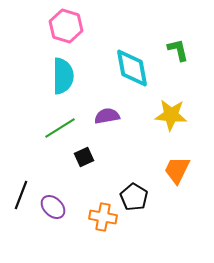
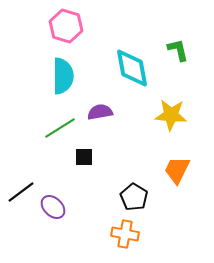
purple semicircle: moved 7 px left, 4 px up
black square: rotated 24 degrees clockwise
black line: moved 3 px up; rotated 32 degrees clockwise
orange cross: moved 22 px right, 17 px down
